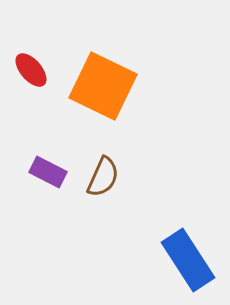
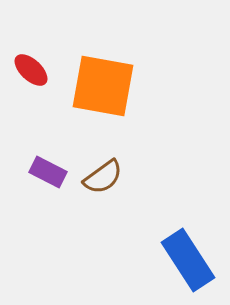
red ellipse: rotated 6 degrees counterclockwise
orange square: rotated 16 degrees counterclockwise
brown semicircle: rotated 30 degrees clockwise
